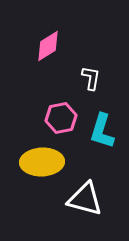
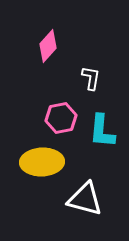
pink diamond: rotated 16 degrees counterclockwise
cyan L-shape: rotated 12 degrees counterclockwise
